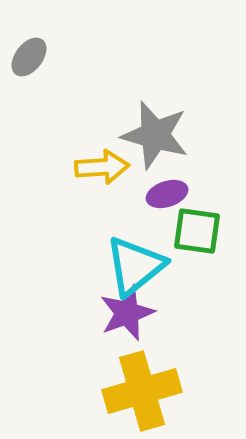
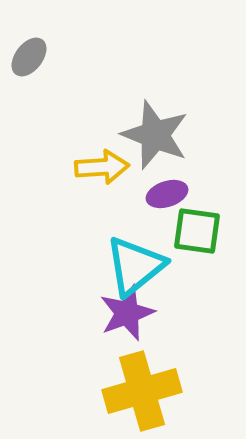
gray star: rotated 6 degrees clockwise
